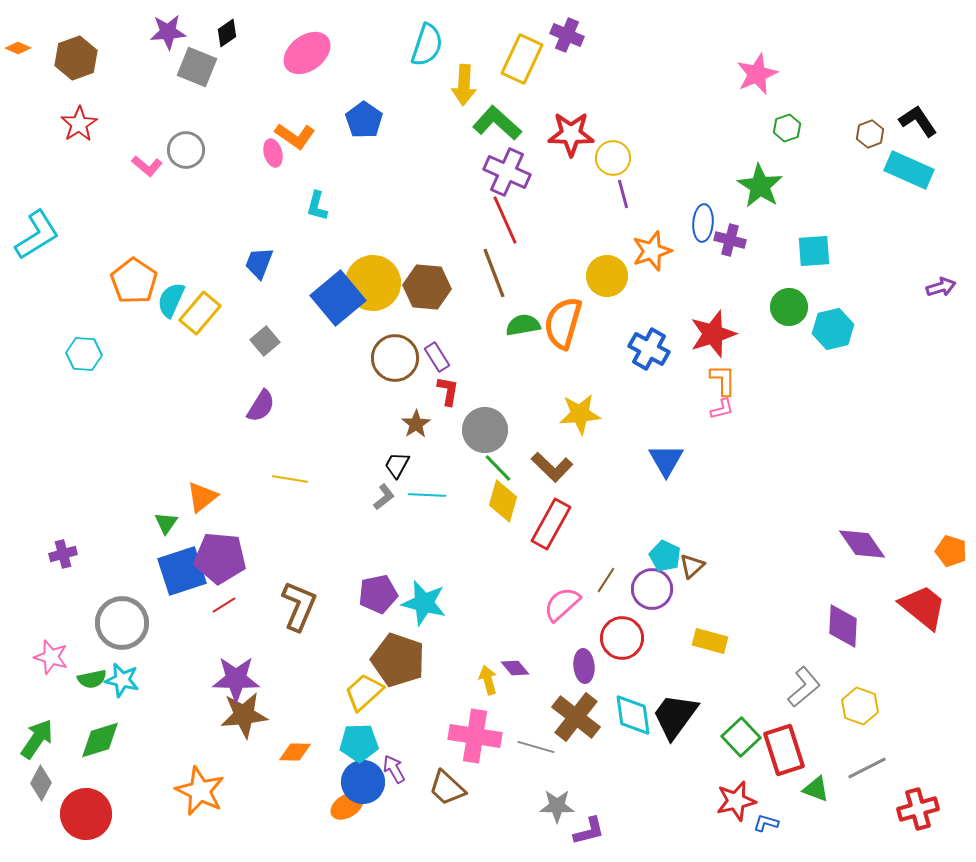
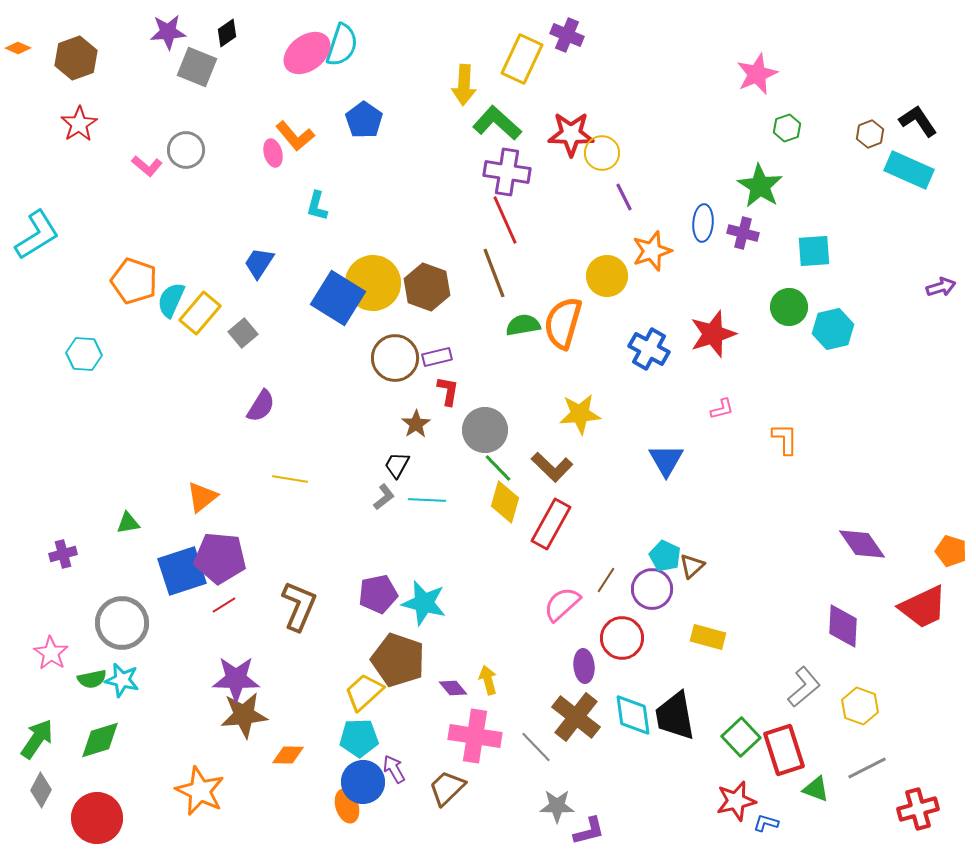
cyan semicircle at (427, 45): moved 85 px left
orange L-shape at (295, 136): rotated 15 degrees clockwise
yellow circle at (613, 158): moved 11 px left, 5 px up
purple cross at (507, 172): rotated 15 degrees counterclockwise
purple line at (623, 194): moved 1 px right, 3 px down; rotated 12 degrees counterclockwise
purple cross at (730, 240): moved 13 px right, 7 px up
blue trapezoid at (259, 263): rotated 12 degrees clockwise
orange pentagon at (134, 281): rotated 15 degrees counterclockwise
brown hexagon at (427, 287): rotated 15 degrees clockwise
blue square at (338, 298): rotated 18 degrees counterclockwise
gray square at (265, 341): moved 22 px left, 8 px up
purple rectangle at (437, 357): rotated 72 degrees counterclockwise
orange L-shape at (723, 380): moved 62 px right, 59 px down
cyan line at (427, 495): moved 5 px down
yellow diamond at (503, 501): moved 2 px right, 1 px down
green triangle at (166, 523): moved 38 px left; rotated 45 degrees clockwise
red trapezoid at (923, 607): rotated 116 degrees clockwise
yellow rectangle at (710, 641): moved 2 px left, 4 px up
pink star at (51, 657): moved 4 px up; rotated 16 degrees clockwise
purple diamond at (515, 668): moved 62 px left, 20 px down
black trapezoid at (675, 716): rotated 46 degrees counterclockwise
cyan pentagon at (359, 743): moved 5 px up
gray line at (536, 747): rotated 30 degrees clockwise
orange diamond at (295, 752): moved 7 px left, 3 px down
gray diamond at (41, 783): moved 7 px down
brown trapezoid at (447, 788): rotated 93 degrees clockwise
orange ellipse at (347, 806): rotated 76 degrees counterclockwise
red circle at (86, 814): moved 11 px right, 4 px down
